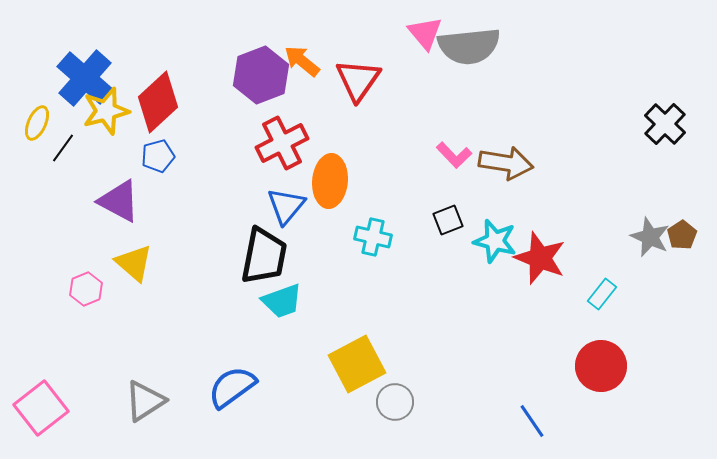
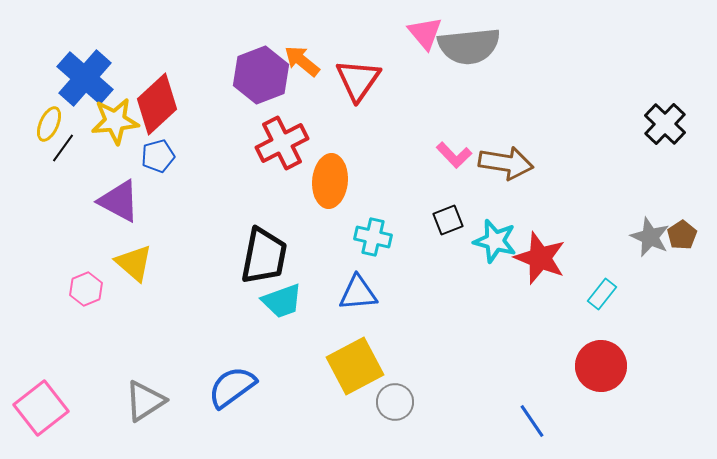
red diamond: moved 1 px left, 2 px down
yellow star: moved 9 px right, 10 px down; rotated 9 degrees clockwise
yellow ellipse: moved 12 px right, 1 px down
blue triangle: moved 72 px right, 87 px down; rotated 45 degrees clockwise
yellow square: moved 2 px left, 2 px down
